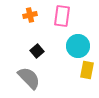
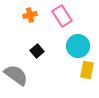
pink rectangle: rotated 40 degrees counterclockwise
gray semicircle: moved 13 px left, 3 px up; rotated 10 degrees counterclockwise
